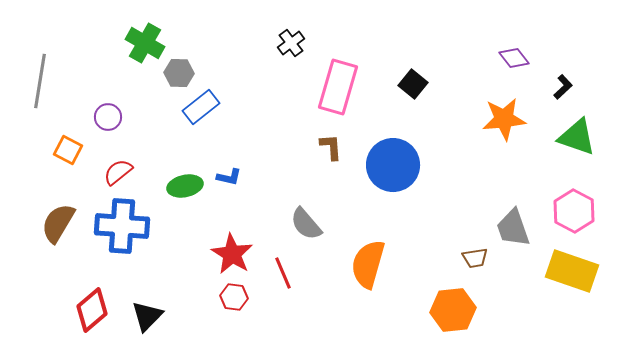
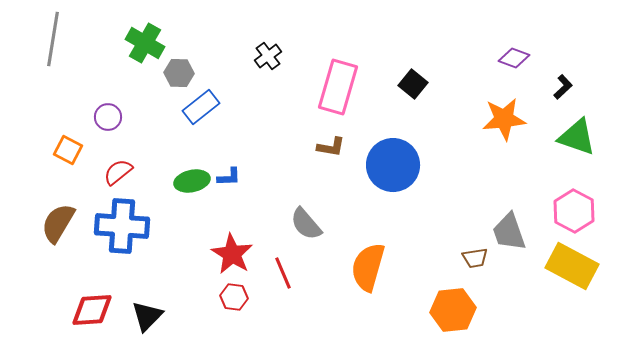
black cross: moved 23 px left, 13 px down
purple diamond: rotated 32 degrees counterclockwise
gray line: moved 13 px right, 42 px up
brown L-shape: rotated 104 degrees clockwise
blue L-shape: rotated 15 degrees counterclockwise
green ellipse: moved 7 px right, 5 px up
gray trapezoid: moved 4 px left, 4 px down
orange semicircle: moved 3 px down
yellow rectangle: moved 5 px up; rotated 9 degrees clockwise
red diamond: rotated 36 degrees clockwise
